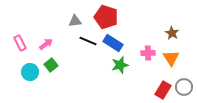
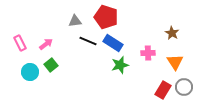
orange triangle: moved 4 px right, 4 px down
